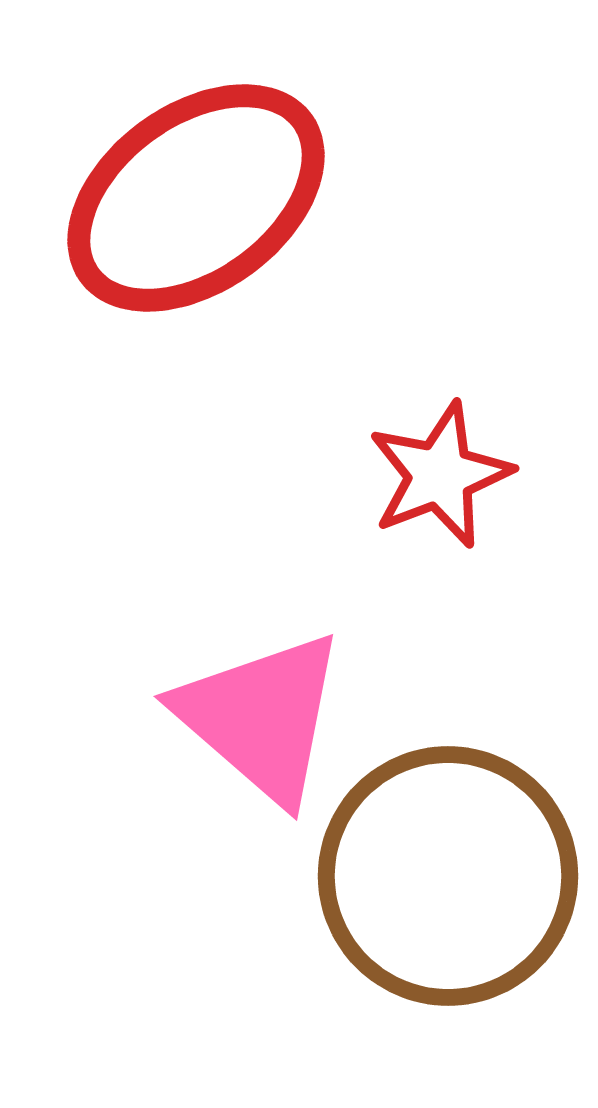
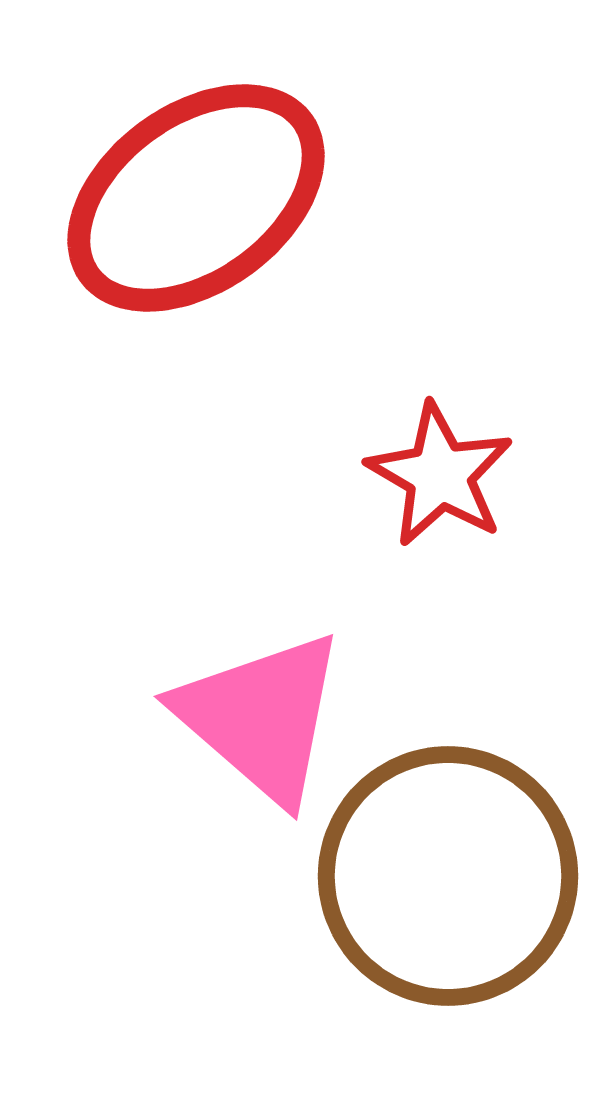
red star: rotated 21 degrees counterclockwise
